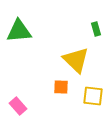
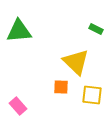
green rectangle: rotated 48 degrees counterclockwise
yellow triangle: moved 2 px down
yellow square: moved 1 px left, 1 px up
